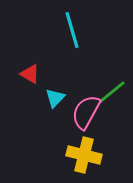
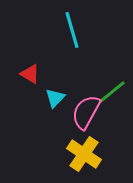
yellow cross: moved 1 px up; rotated 20 degrees clockwise
